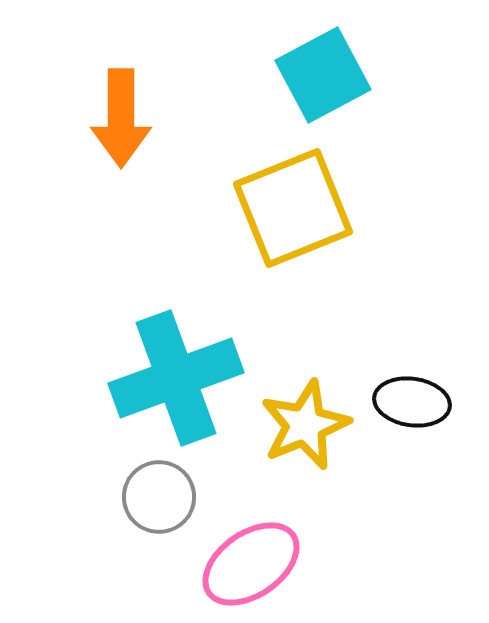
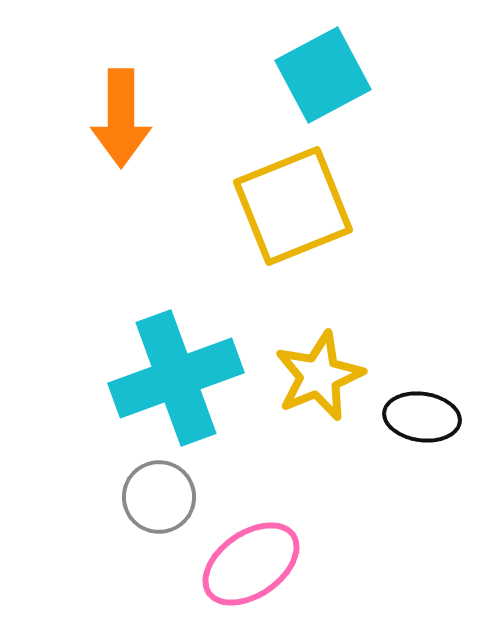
yellow square: moved 2 px up
black ellipse: moved 10 px right, 15 px down
yellow star: moved 14 px right, 49 px up
